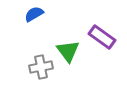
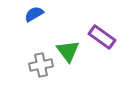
gray cross: moved 2 px up
